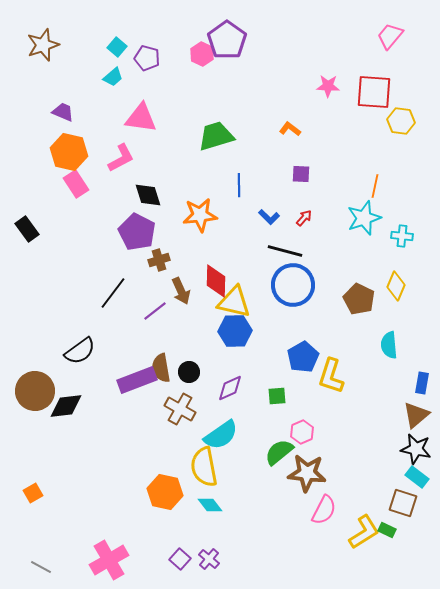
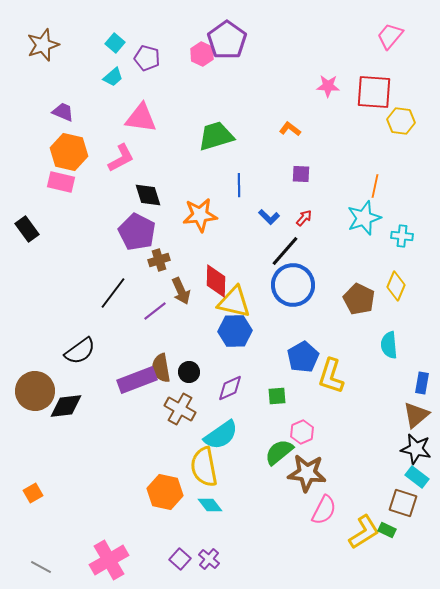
cyan square at (117, 47): moved 2 px left, 4 px up
pink rectangle at (76, 184): moved 15 px left, 2 px up; rotated 44 degrees counterclockwise
black line at (285, 251): rotated 64 degrees counterclockwise
